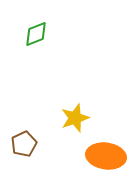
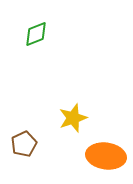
yellow star: moved 2 px left
